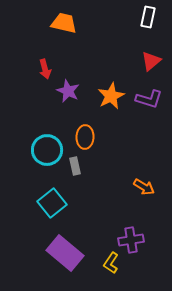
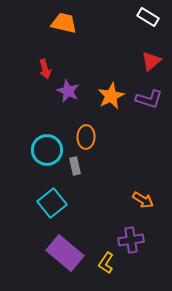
white rectangle: rotated 70 degrees counterclockwise
orange ellipse: moved 1 px right
orange arrow: moved 1 px left, 13 px down
yellow L-shape: moved 5 px left
